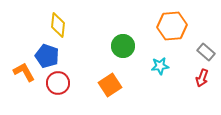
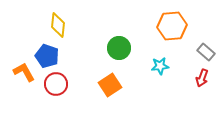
green circle: moved 4 px left, 2 px down
red circle: moved 2 px left, 1 px down
